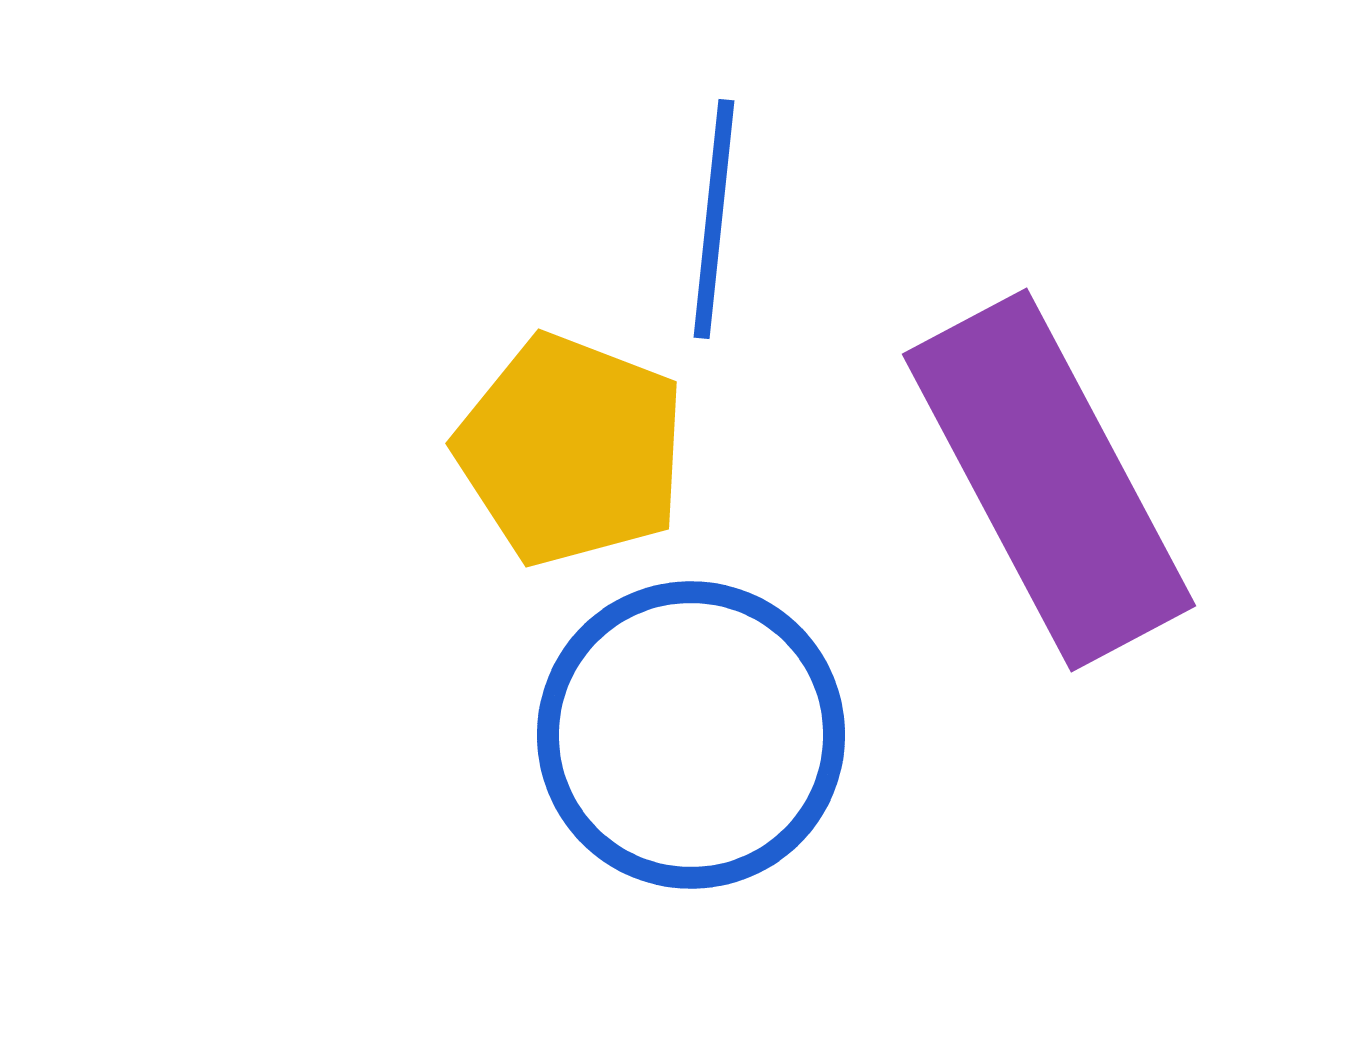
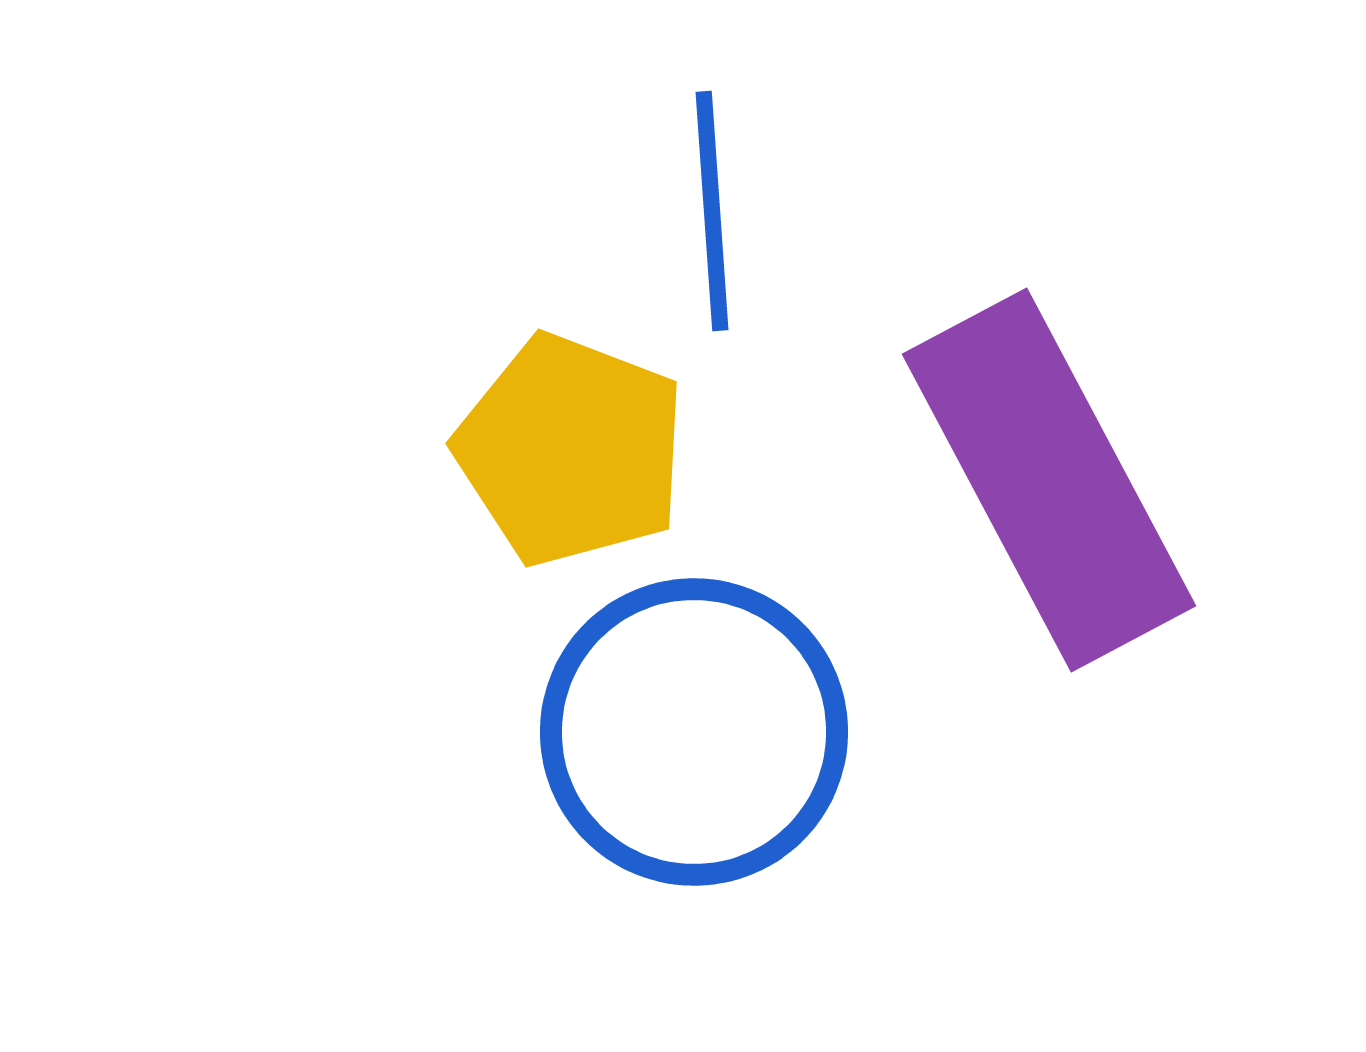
blue line: moved 2 px left, 8 px up; rotated 10 degrees counterclockwise
blue circle: moved 3 px right, 3 px up
